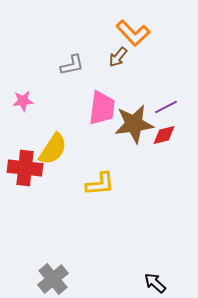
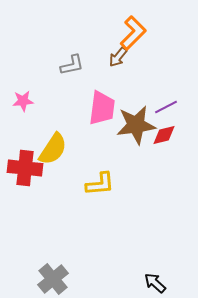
orange L-shape: rotated 92 degrees counterclockwise
brown star: moved 2 px right, 1 px down
